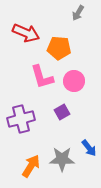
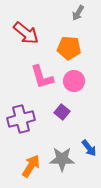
red arrow: rotated 16 degrees clockwise
orange pentagon: moved 10 px right
purple square: rotated 21 degrees counterclockwise
